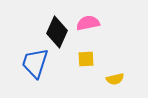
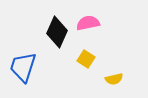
yellow square: rotated 36 degrees clockwise
blue trapezoid: moved 12 px left, 4 px down
yellow semicircle: moved 1 px left
